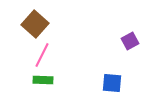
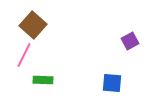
brown square: moved 2 px left, 1 px down
pink line: moved 18 px left
